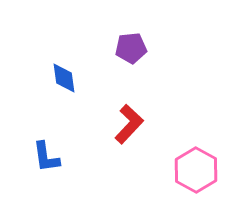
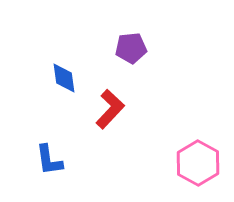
red L-shape: moved 19 px left, 15 px up
blue L-shape: moved 3 px right, 3 px down
pink hexagon: moved 2 px right, 7 px up
